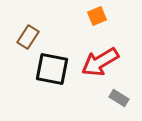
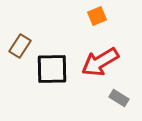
brown rectangle: moved 8 px left, 9 px down
black square: rotated 12 degrees counterclockwise
